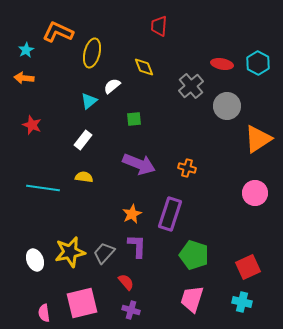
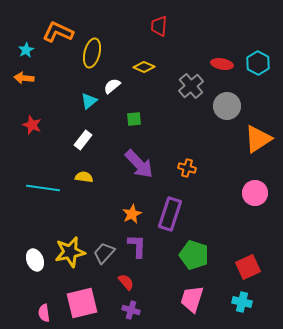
yellow diamond: rotated 45 degrees counterclockwise
purple arrow: rotated 24 degrees clockwise
